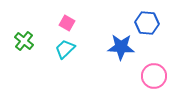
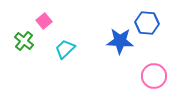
pink square: moved 23 px left, 2 px up; rotated 21 degrees clockwise
blue star: moved 1 px left, 6 px up
